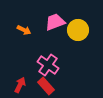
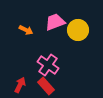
orange arrow: moved 2 px right
